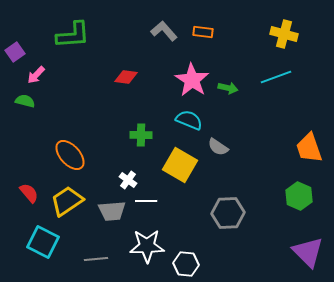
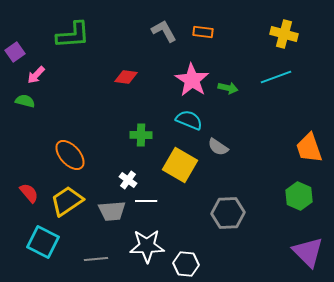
gray L-shape: rotated 12 degrees clockwise
